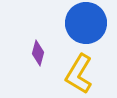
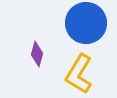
purple diamond: moved 1 px left, 1 px down
